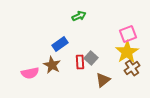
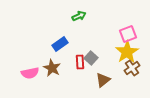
brown star: moved 3 px down
